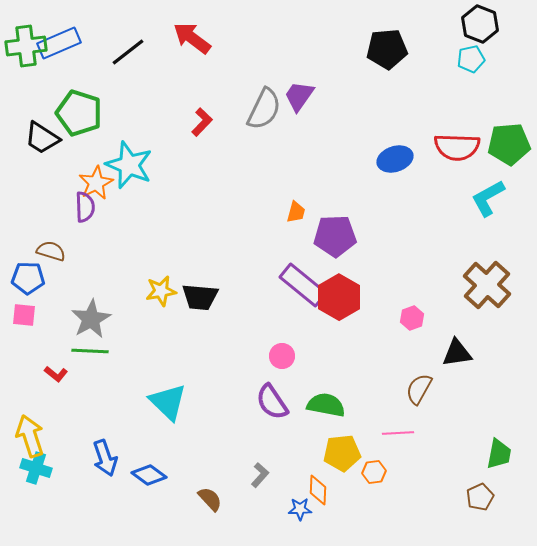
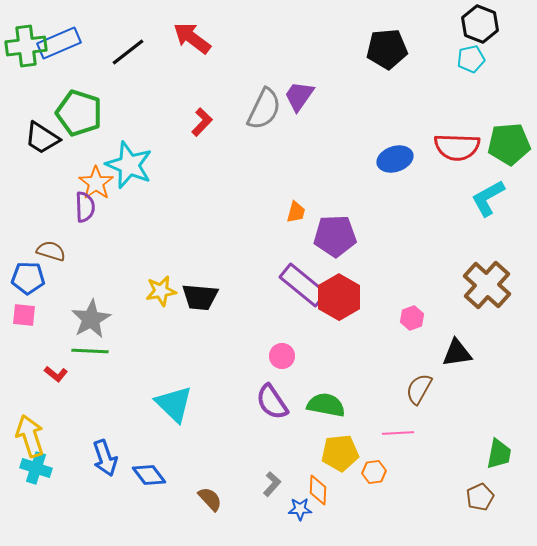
orange star at (96, 183): rotated 8 degrees counterclockwise
cyan triangle at (168, 402): moved 6 px right, 2 px down
yellow pentagon at (342, 453): moved 2 px left
blue diamond at (149, 475): rotated 16 degrees clockwise
gray L-shape at (260, 475): moved 12 px right, 9 px down
